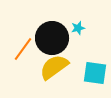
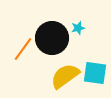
yellow semicircle: moved 11 px right, 9 px down
